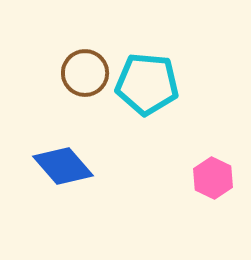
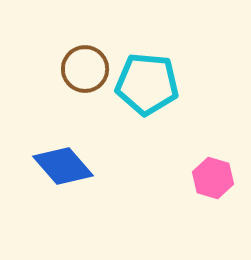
brown circle: moved 4 px up
pink hexagon: rotated 9 degrees counterclockwise
